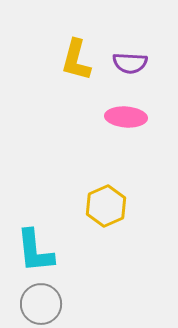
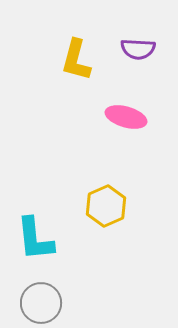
purple semicircle: moved 8 px right, 14 px up
pink ellipse: rotated 12 degrees clockwise
cyan L-shape: moved 12 px up
gray circle: moved 1 px up
